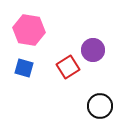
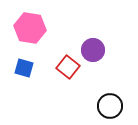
pink hexagon: moved 1 px right, 2 px up
red square: rotated 20 degrees counterclockwise
black circle: moved 10 px right
